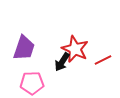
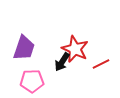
red line: moved 2 px left, 4 px down
pink pentagon: moved 2 px up
